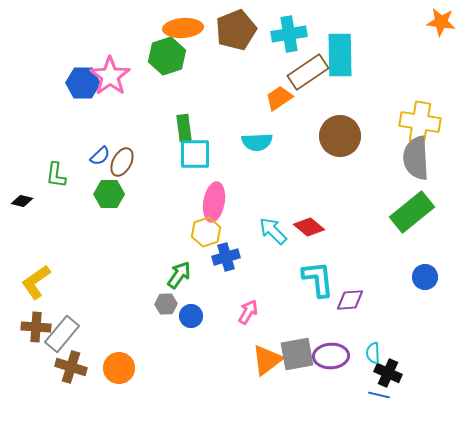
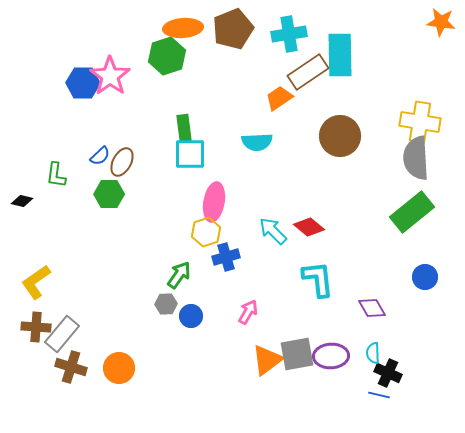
brown pentagon at (236, 30): moved 3 px left, 1 px up
cyan square at (195, 154): moved 5 px left
purple diamond at (350, 300): moved 22 px right, 8 px down; rotated 64 degrees clockwise
